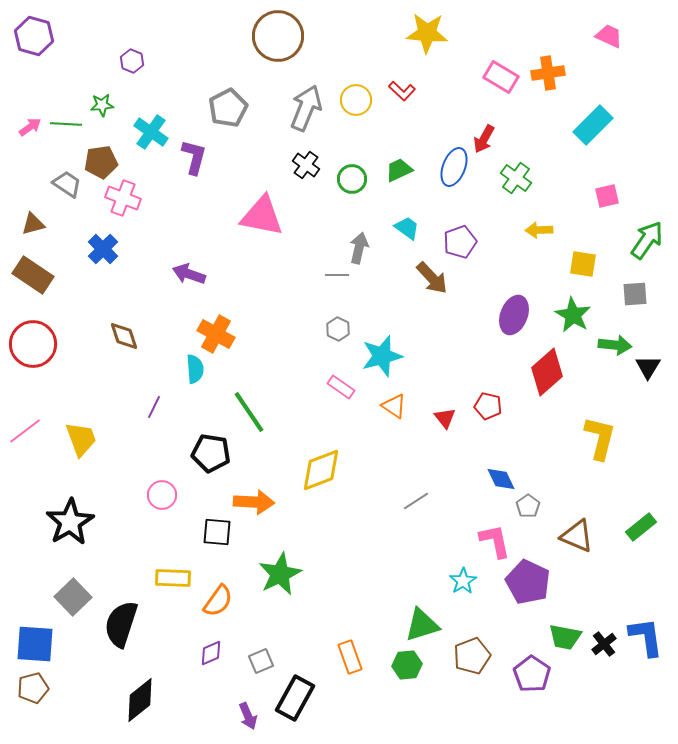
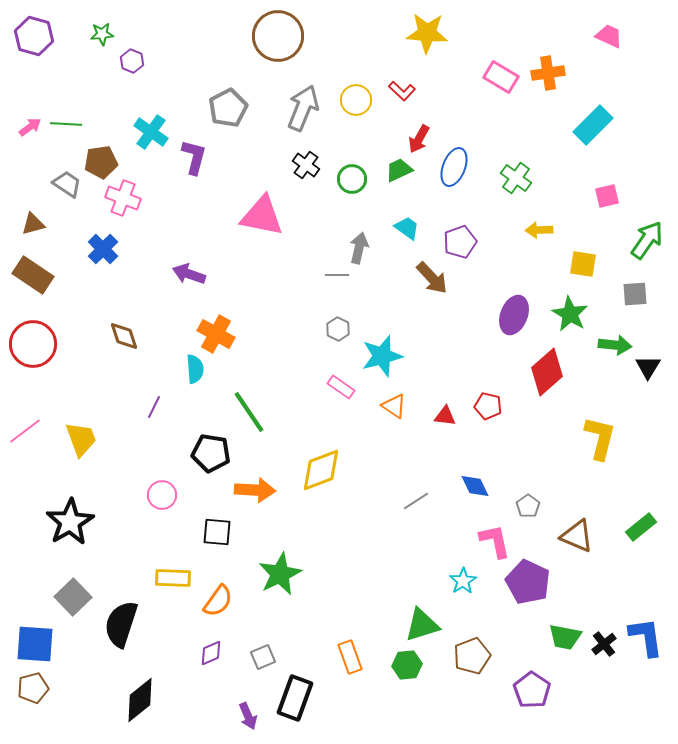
green star at (102, 105): moved 71 px up
gray arrow at (306, 108): moved 3 px left
red arrow at (484, 139): moved 65 px left
green star at (573, 315): moved 3 px left, 1 px up
red triangle at (445, 418): moved 2 px up; rotated 45 degrees counterclockwise
blue diamond at (501, 479): moved 26 px left, 7 px down
orange arrow at (254, 502): moved 1 px right, 12 px up
gray square at (261, 661): moved 2 px right, 4 px up
purple pentagon at (532, 674): moved 16 px down
black rectangle at (295, 698): rotated 9 degrees counterclockwise
